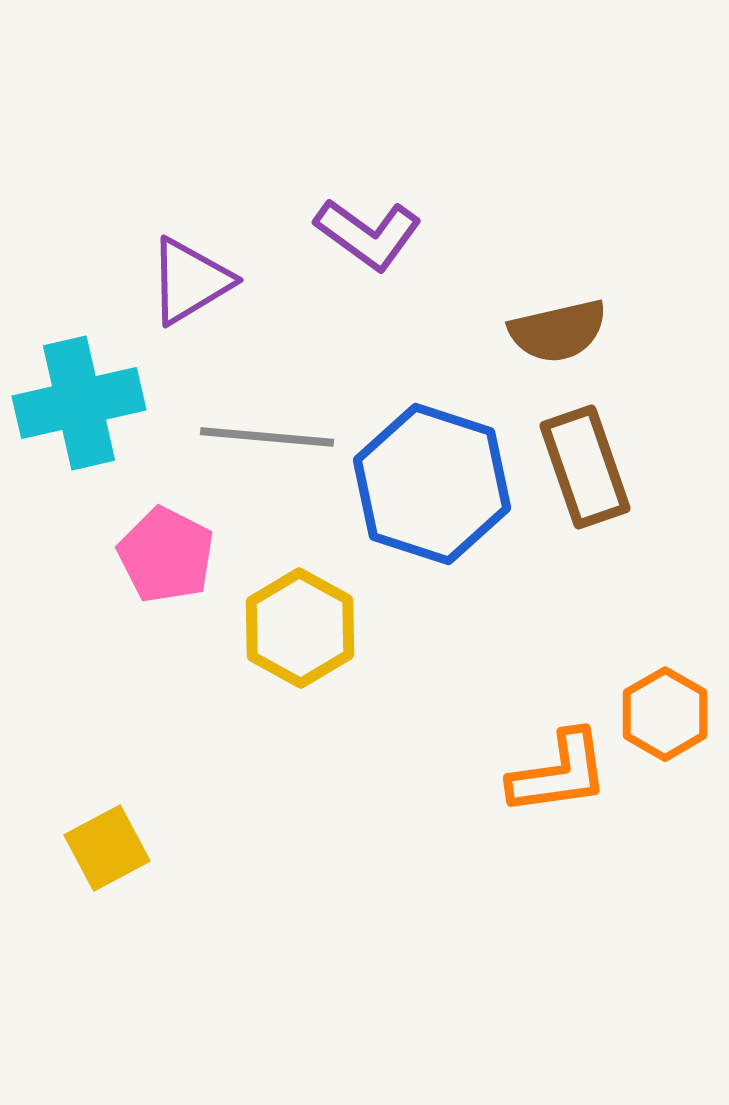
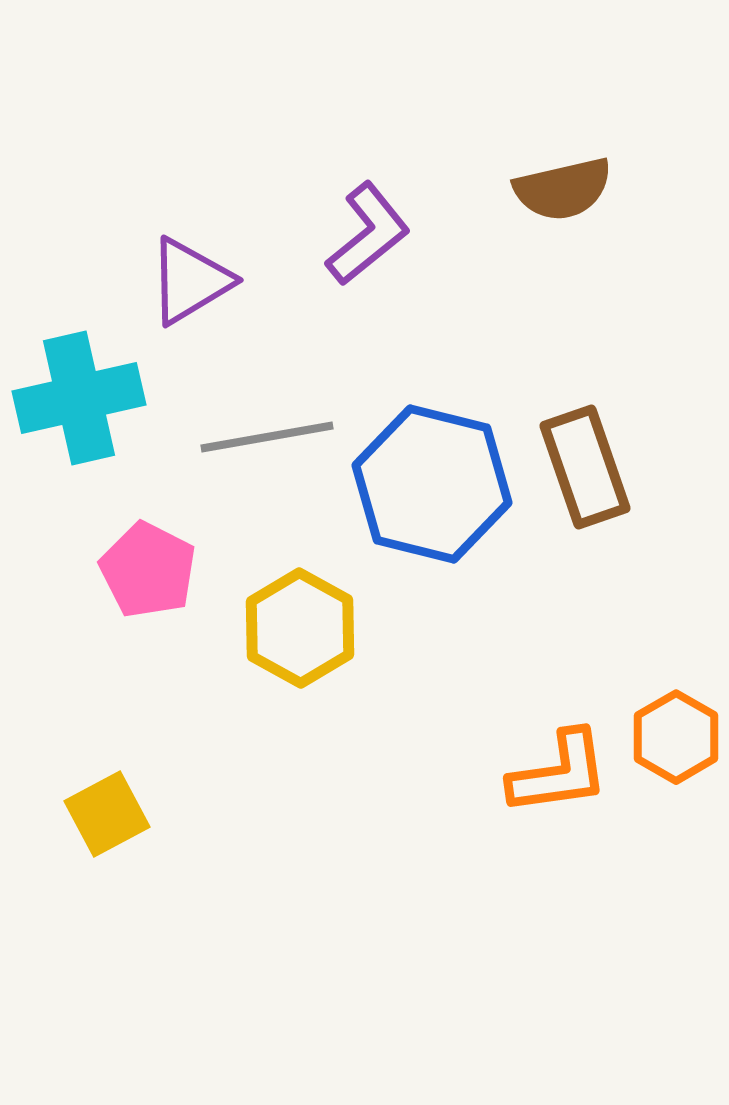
purple L-shape: rotated 75 degrees counterclockwise
brown semicircle: moved 5 px right, 142 px up
cyan cross: moved 5 px up
gray line: rotated 15 degrees counterclockwise
blue hexagon: rotated 4 degrees counterclockwise
pink pentagon: moved 18 px left, 15 px down
orange hexagon: moved 11 px right, 23 px down
yellow square: moved 34 px up
